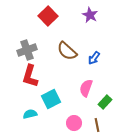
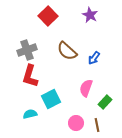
pink circle: moved 2 px right
